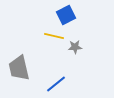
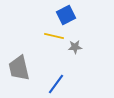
blue line: rotated 15 degrees counterclockwise
